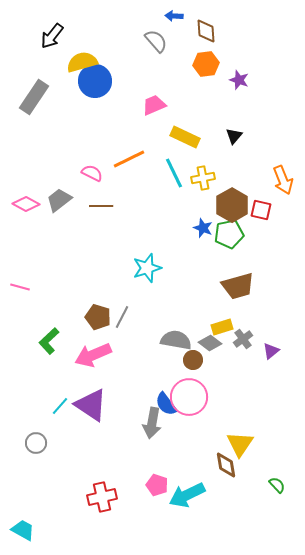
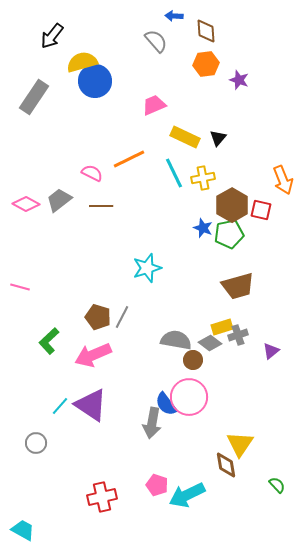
black triangle at (234, 136): moved 16 px left, 2 px down
gray cross at (243, 339): moved 5 px left, 4 px up; rotated 18 degrees clockwise
